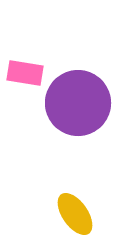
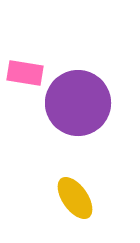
yellow ellipse: moved 16 px up
